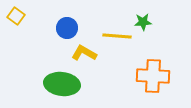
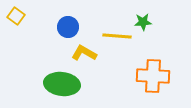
blue circle: moved 1 px right, 1 px up
